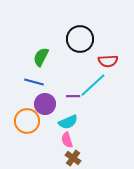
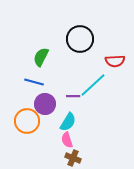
red semicircle: moved 7 px right
cyan semicircle: rotated 36 degrees counterclockwise
brown cross: rotated 14 degrees counterclockwise
